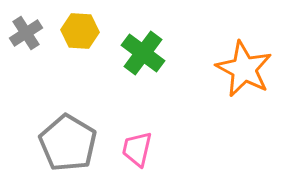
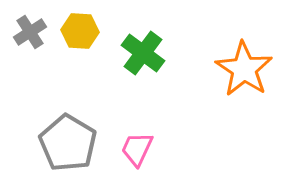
gray cross: moved 4 px right, 1 px up
orange star: rotated 6 degrees clockwise
pink trapezoid: rotated 12 degrees clockwise
